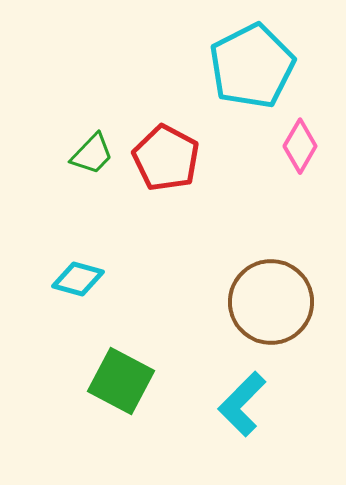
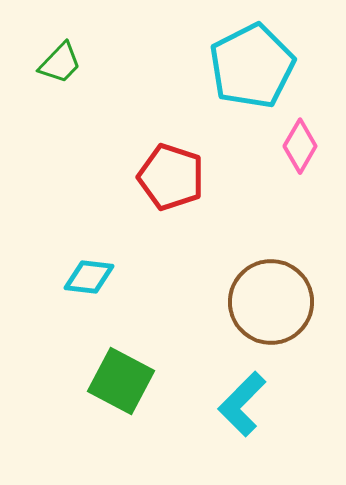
green trapezoid: moved 32 px left, 91 px up
red pentagon: moved 5 px right, 19 px down; rotated 10 degrees counterclockwise
cyan diamond: moved 11 px right, 2 px up; rotated 9 degrees counterclockwise
